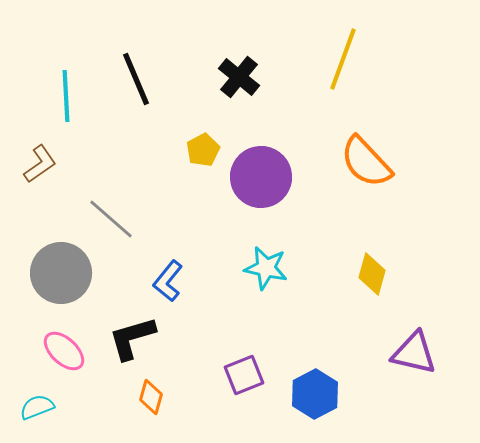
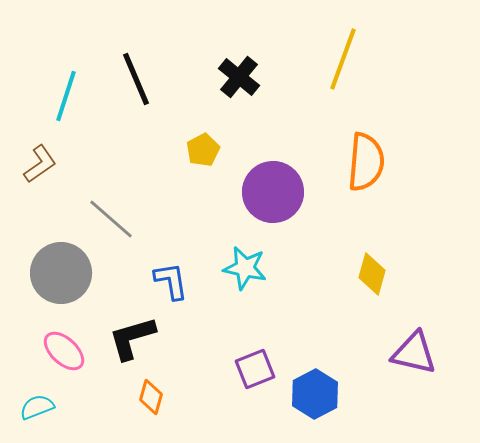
cyan line: rotated 21 degrees clockwise
orange semicircle: rotated 132 degrees counterclockwise
purple circle: moved 12 px right, 15 px down
cyan star: moved 21 px left
blue L-shape: moved 3 px right; rotated 132 degrees clockwise
purple square: moved 11 px right, 6 px up
